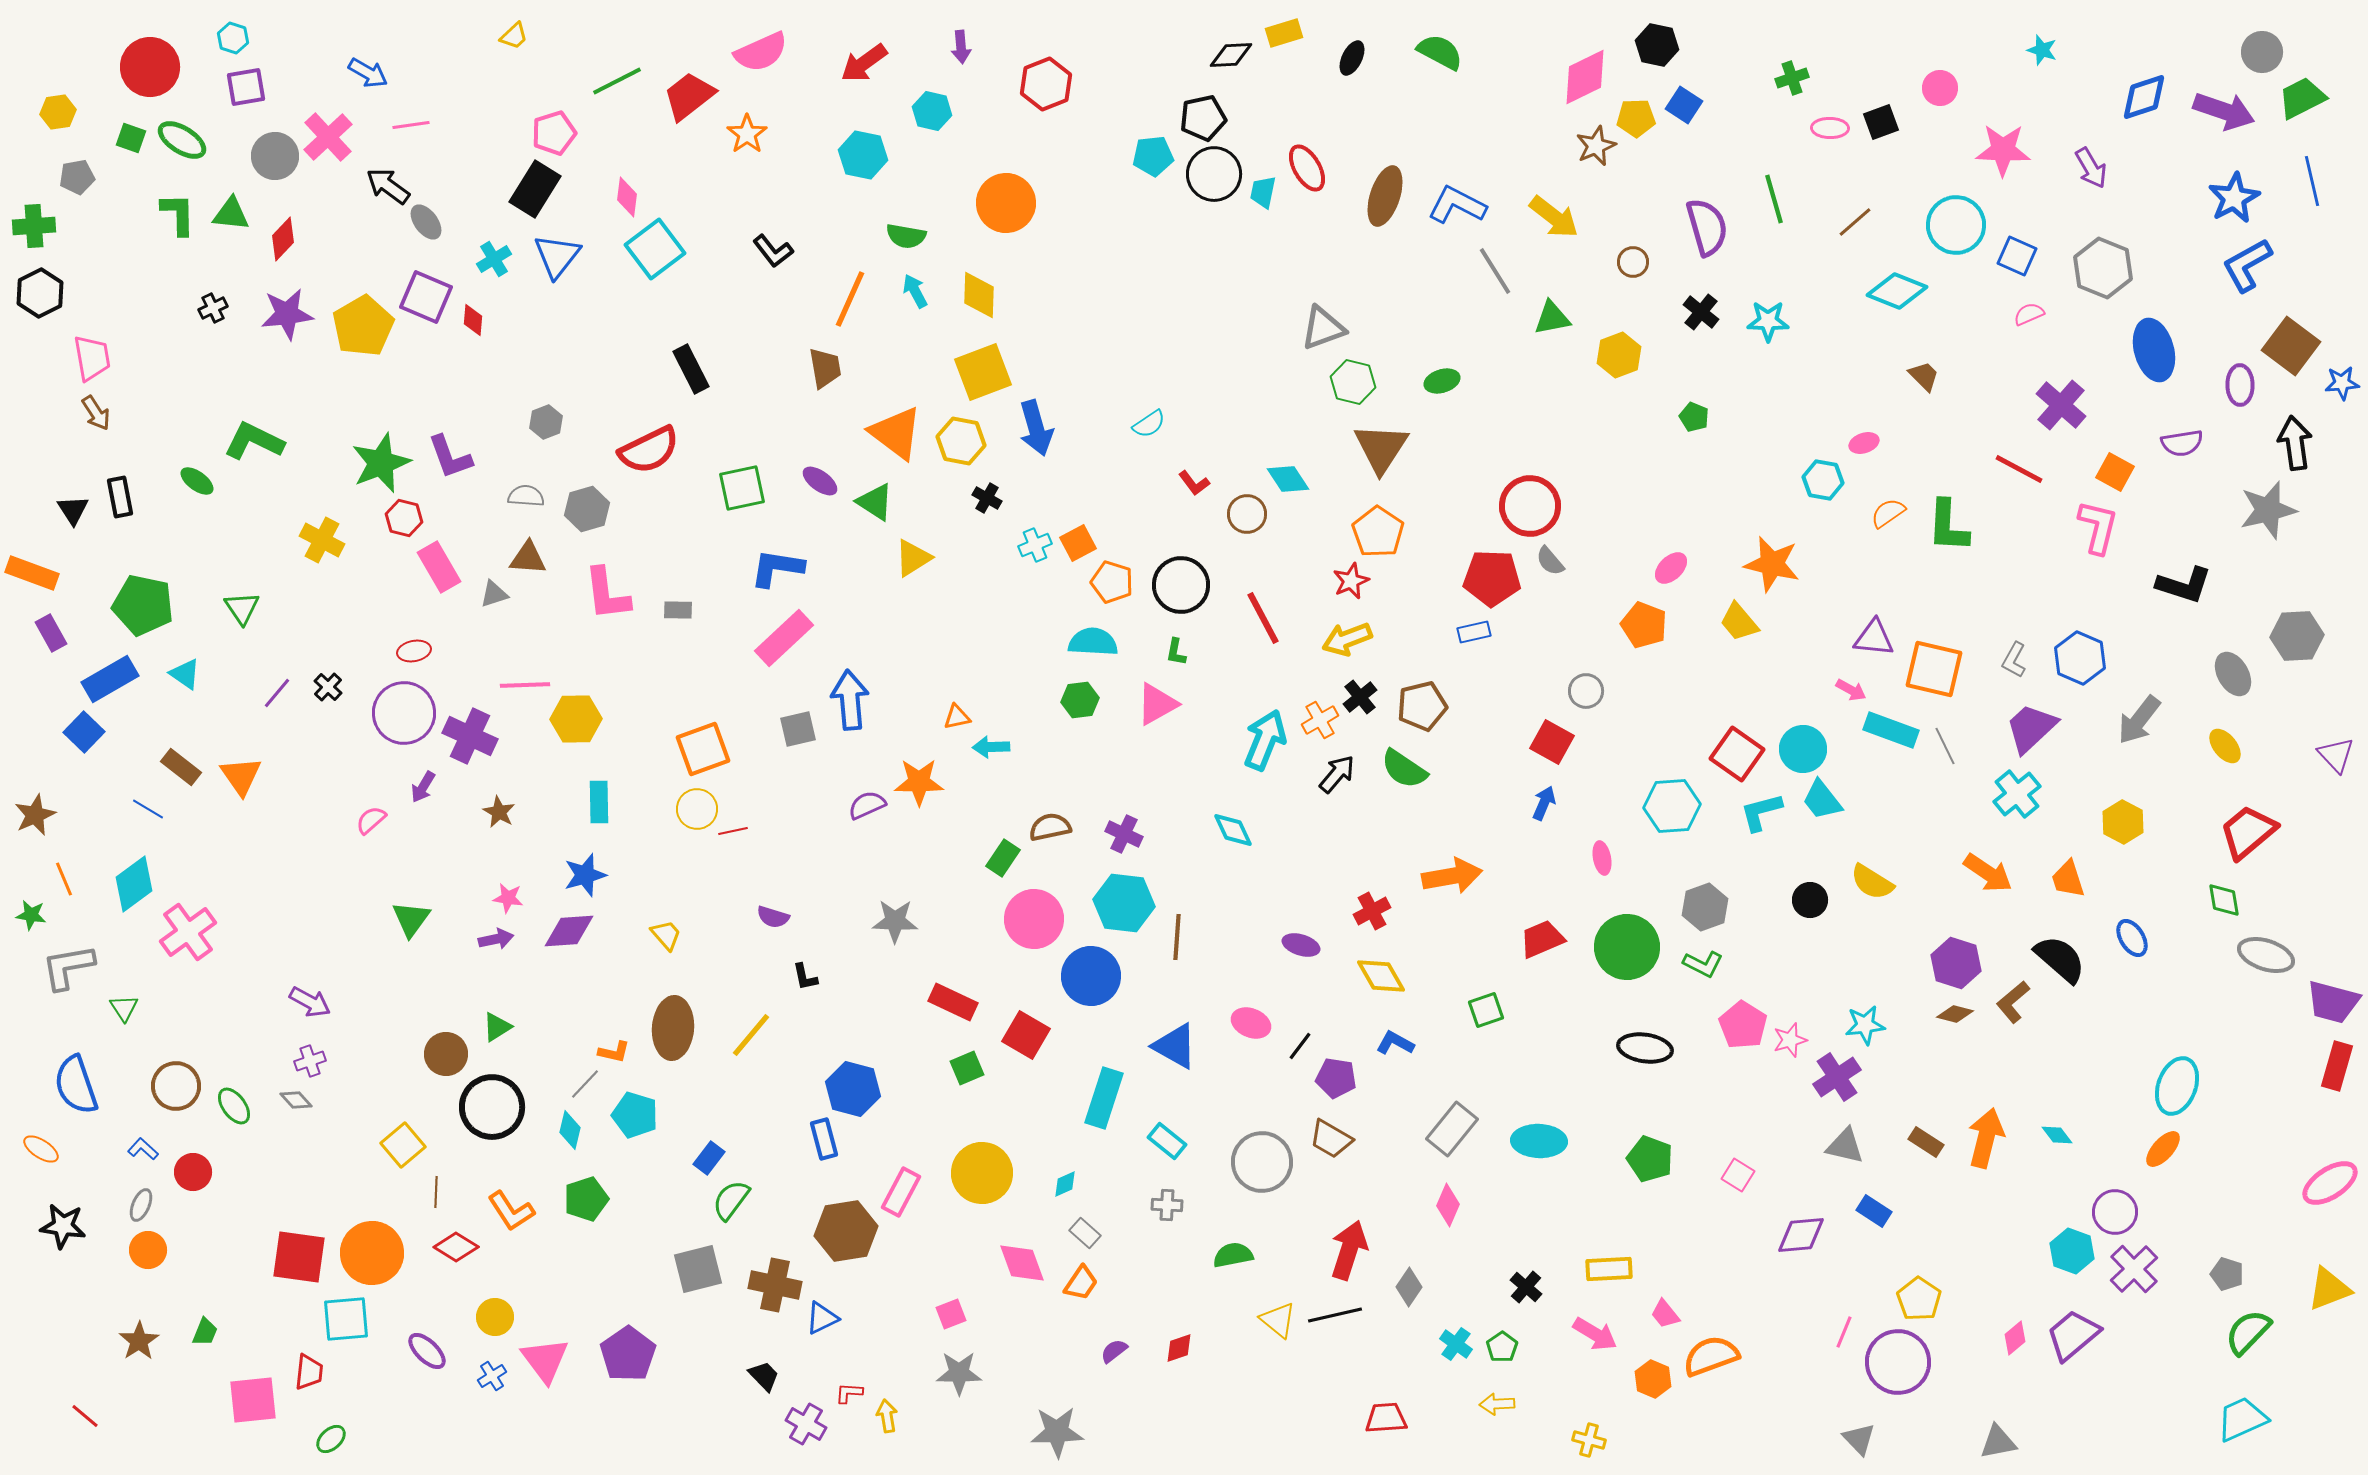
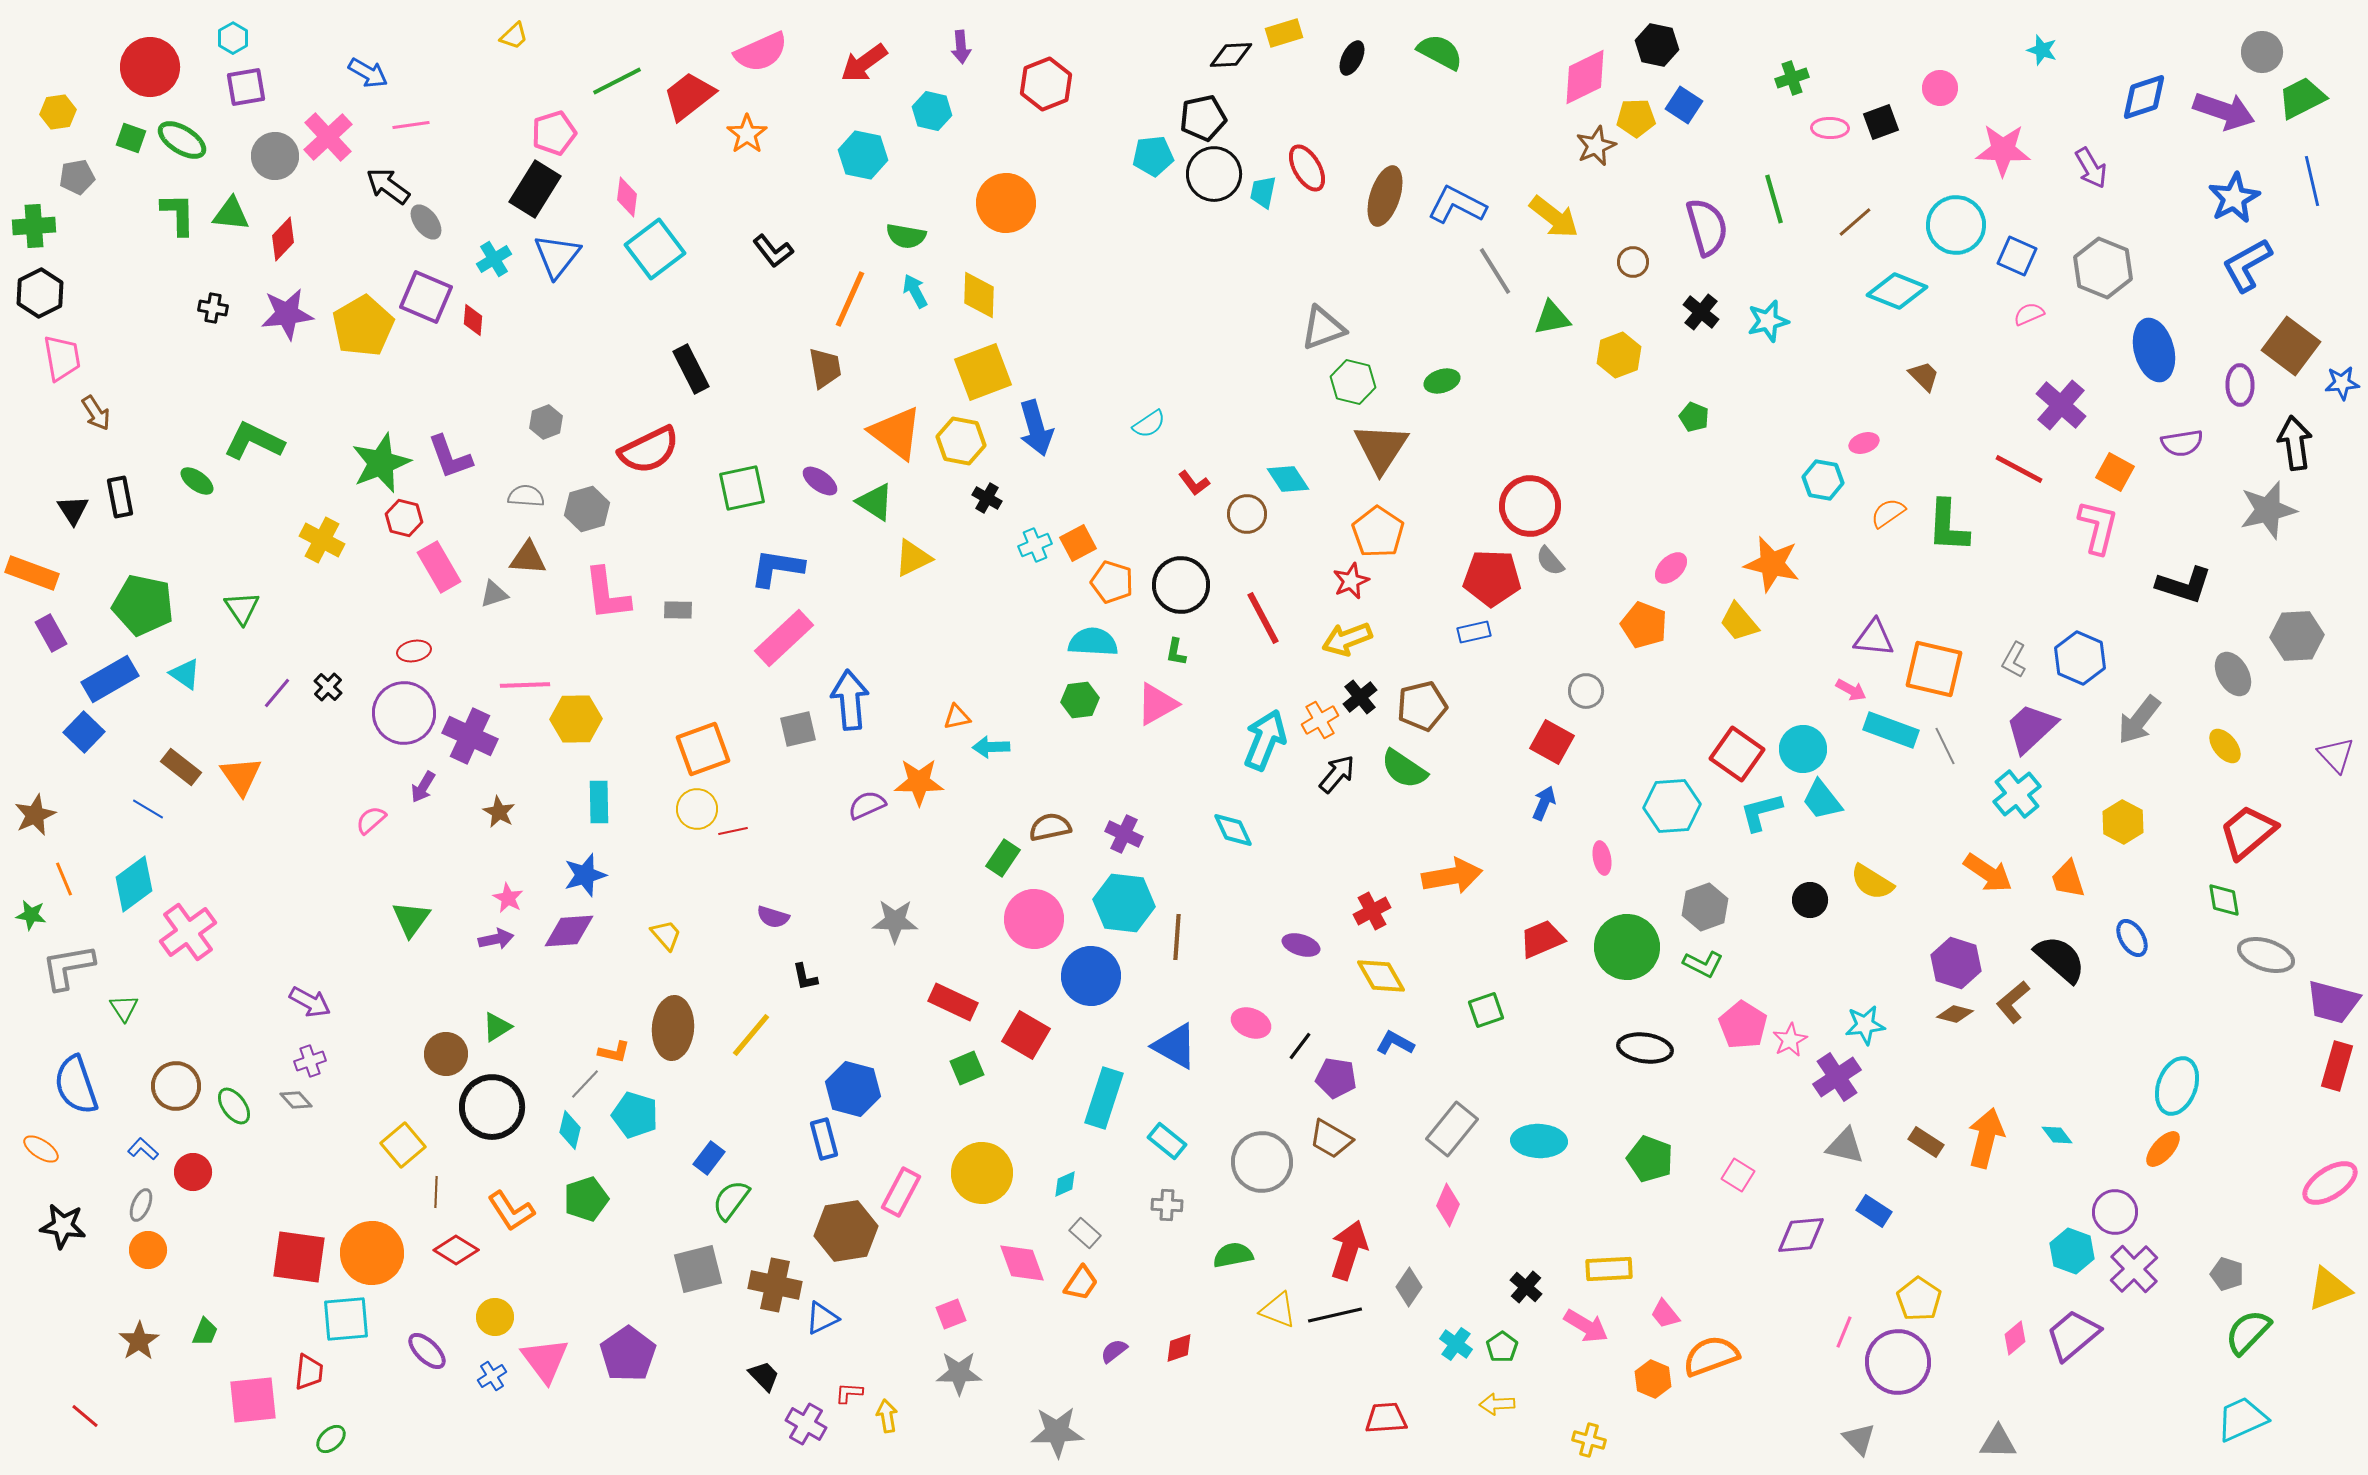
cyan hexagon at (233, 38): rotated 12 degrees clockwise
black cross at (213, 308): rotated 36 degrees clockwise
cyan star at (1768, 321): rotated 15 degrees counterclockwise
pink trapezoid at (92, 358): moved 30 px left
yellow triangle at (913, 558): rotated 6 degrees clockwise
pink star at (508, 898): rotated 20 degrees clockwise
pink star at (1790, 1040): rotated 12 degrees counterclockwise
red diamond at (456, 1247): moved 3 px down
yellow triangle at (1278, 1320): moved 10 px up; rotated 18 degrees counterclockwise
pink arrow at (1595, 1334): moved 9 px left, 8 px up
gray triangle at (1998, 1442): rotated 12 degrees clockwise
